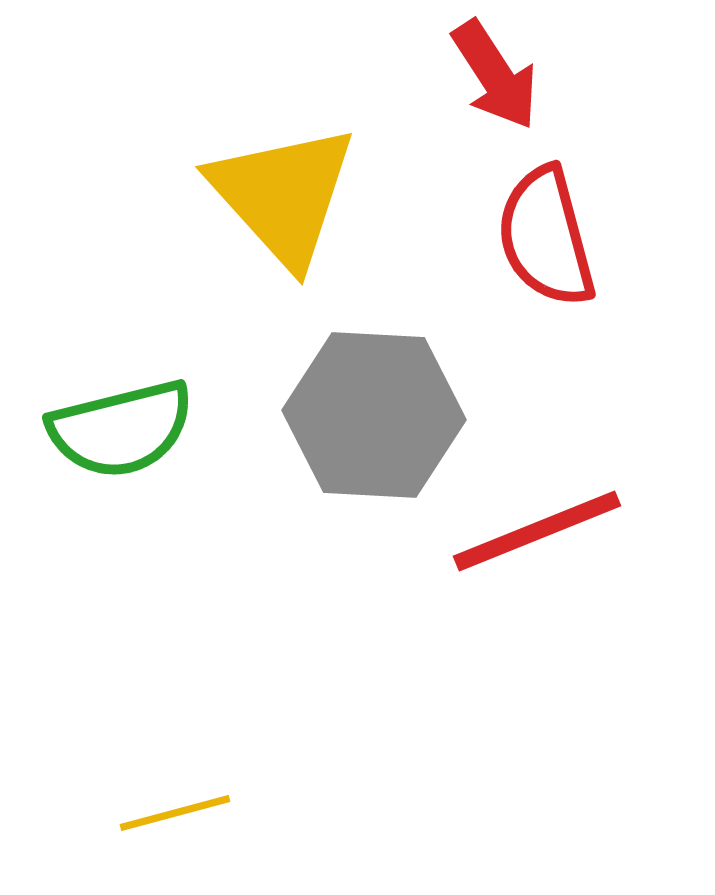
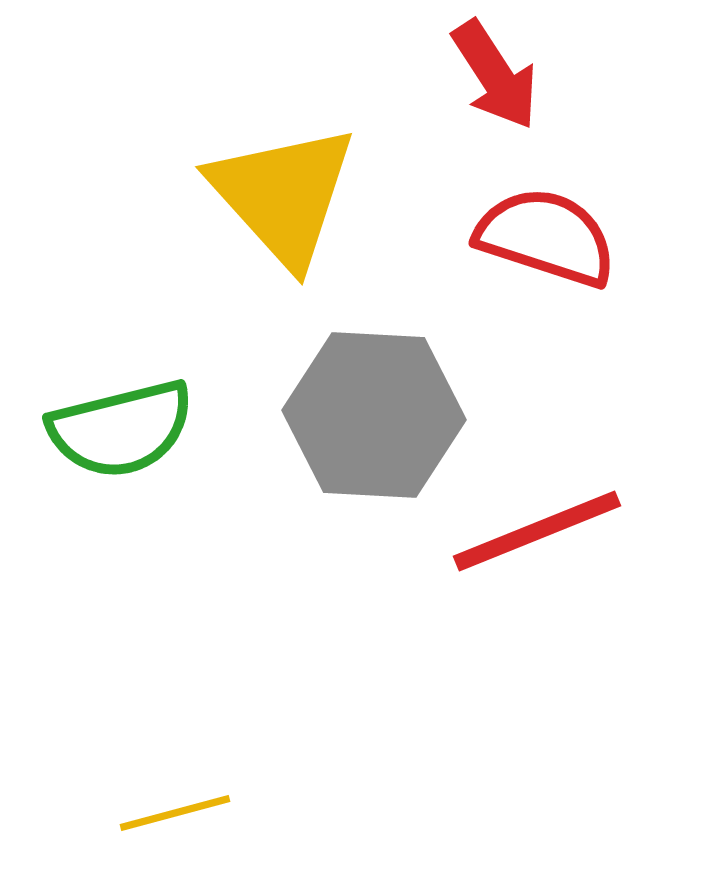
red semicircle: rotated 123 degrees clockwise
